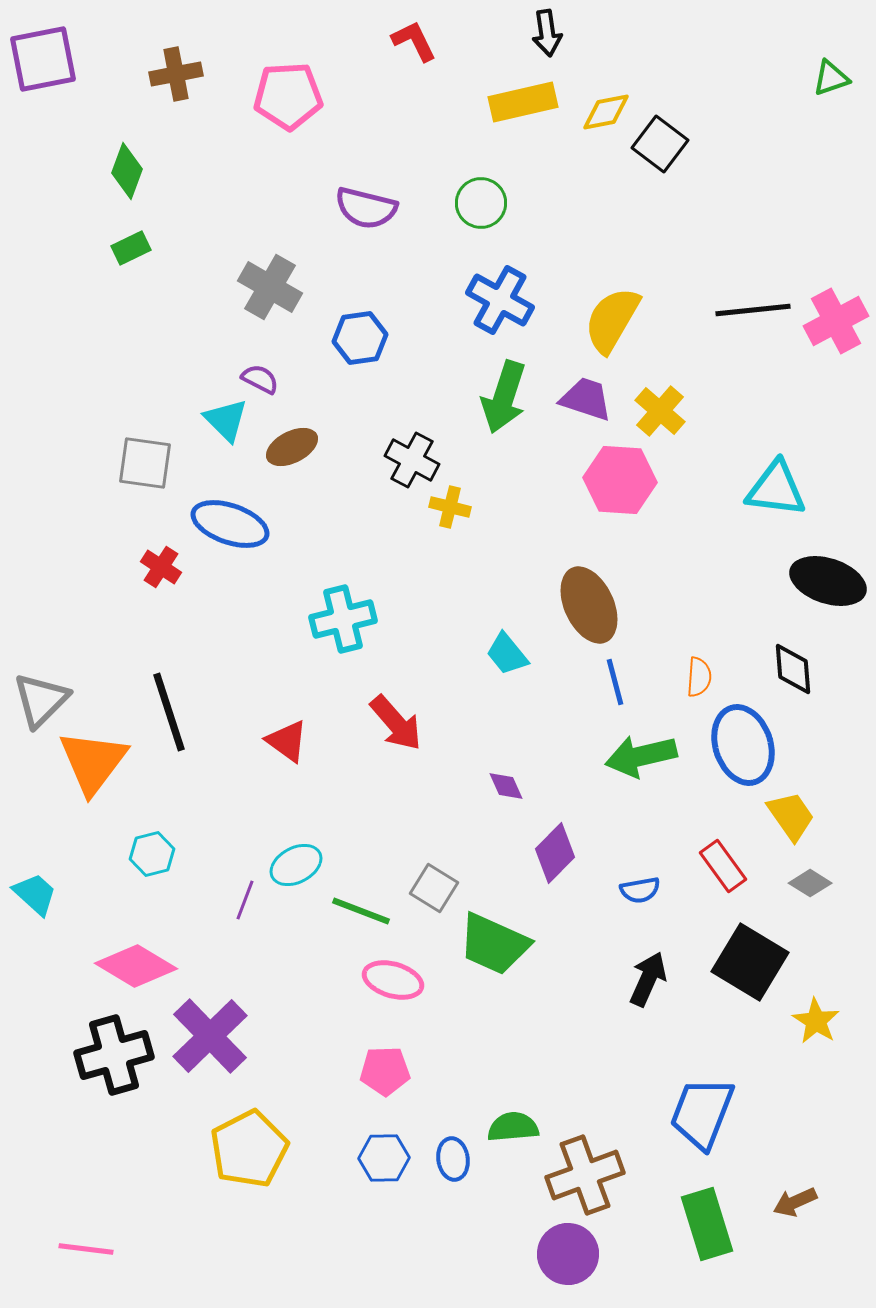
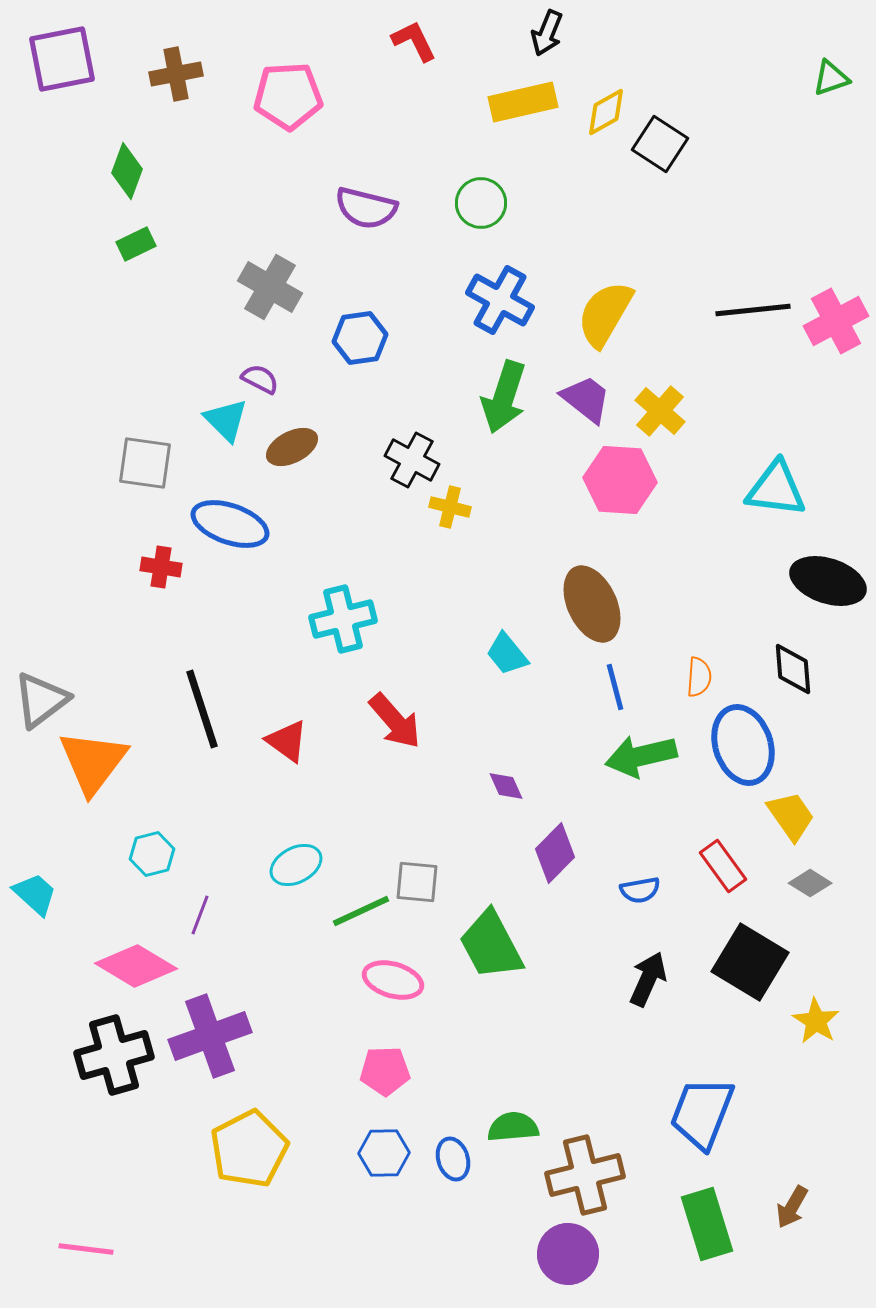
black arrow at (547, 33): rotated 30 degrees clockwise
purple square at (43, 59): moved 19 px right
yellow diamond at (606, 112): rotated 18 degrees counterclockwise
black square at (660, 144): rotated 4 degrees counterclockwise
green rectangle at (131, 248): moved 5 px right, 4 px up
yellow semicircle at (612, 320): moved 7 px left, 6 px up
purple trapezoid at (586, 399): rotated 20 degrees clockwise
red cross at (161, 567): rotated 24 degrees counterclockwise
brown ellipse at (589, 605): moved 3 px right, 1 px up
blue line at (615, 682): moved 5 px down
gray triangle at (41, 700): rotated 8 degrees clockwise
black line at (169, 712): moved 33 px right, 3 px up
red arrow at (396, 723): moved 1 px left, 2 px up
gray square at (434, 888): moved 17 px left, 6 px up; rotated 27 degrees counterclockwise
purple line at (245, 900): moved 45 px left, 15 px down
green line at (361, 911): rotated 46 degrees counterclockwise
green trapezoid at (494, 944): moved 3 px left, 1 px down; rotated 38 degrees clockwise
purple cross at (210, 1036): rotated 24 degrees clockwise
blue hexagon at (384, 1158): moved 5 px up
blue ellipse at (453, 1159): rotated 9 degrees counterclockwise
brown cross at (585, 1175): rotated 6 degrees clockwise
brown arrow at (795, 1202): moved 3 px left, 5 px down; rotated 36 degrees counterclockwise
